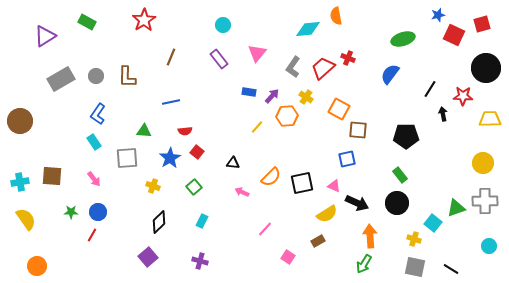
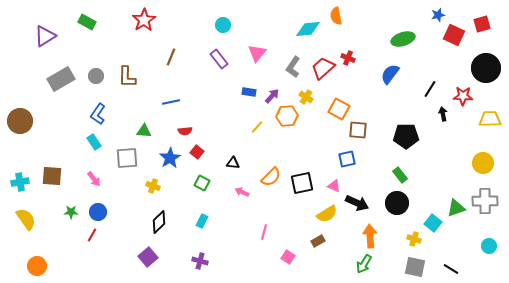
green square at (194, 187): moved 8 px right, 4 px up; rotated 21 degrees counterclockwise
pink line at (265, 229): moved 1 px left, 3 px down; rotated 28 degrees counterclockwise
